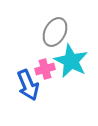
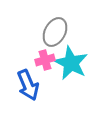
cyan star: moved 2 px down
pink cross: moved 9 px up
